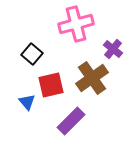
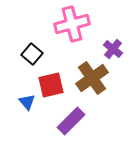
pink cross: moved 4 px left
